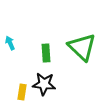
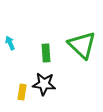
green triangle: moved 2 px up
